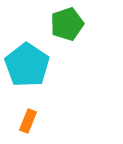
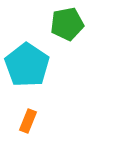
green pentagon: rotated 8 degrees clockwise
